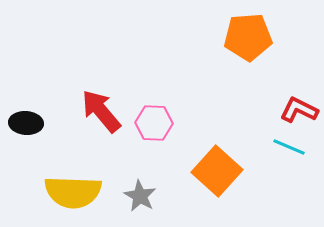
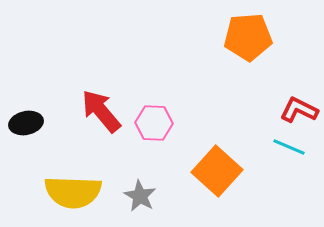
black ellipse: rotated 16 degrees counterclockwise
